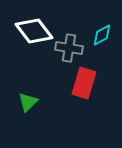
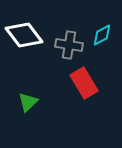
white diamond: moved 10 px left, 4 px down
gray cross: moved 3 px up
red rectangle: rotated 48 degrees counterclockwise
